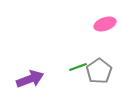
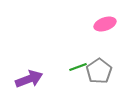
purple arrow: moved 1 px left
